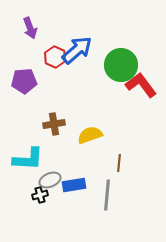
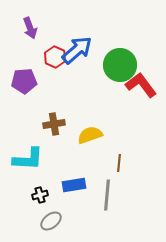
green circle: moved 1 px left
gray ellipse: moved 1 px right, 41 px down; rotated 15 degrees counterclockwise
